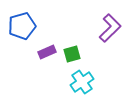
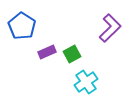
blue pentagon: rotated 24 degrees counterclockwise
green square: rotated 12 degrees counterclockwise
cyan cross: moved 4 px right
